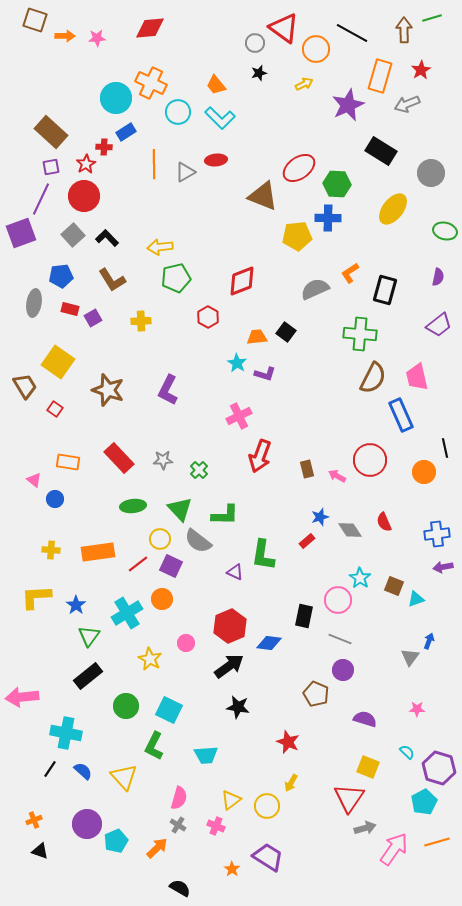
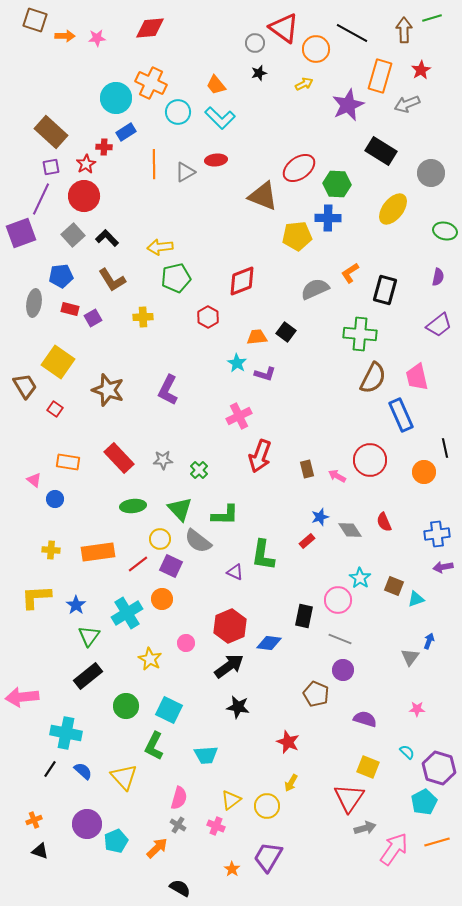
yellow cross at (141, 321): moved 2 px right, 4 px up
purple trapezoid at (268, 857): rotated 92 degrees counterclockwise
